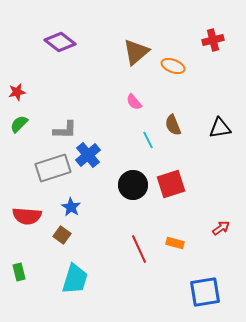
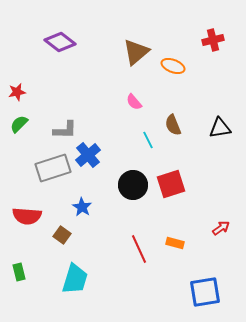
blue star: moved 11 px right
